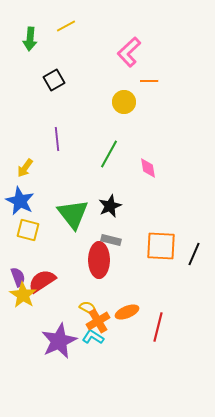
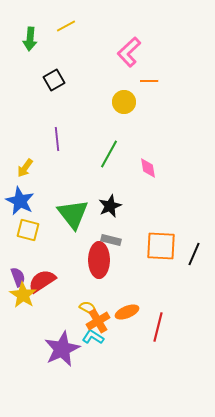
purple star: moved 3 px right, 8 px down
